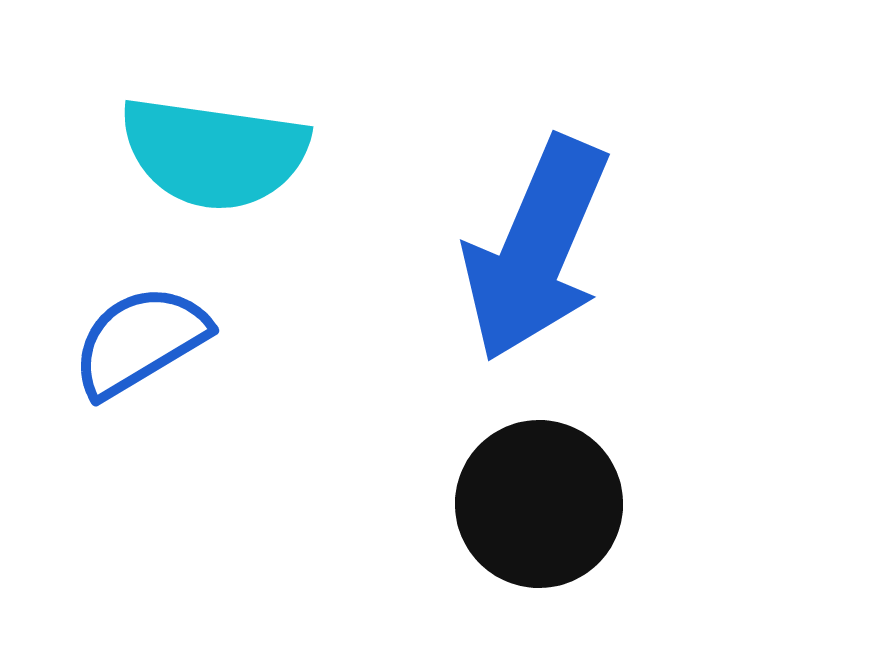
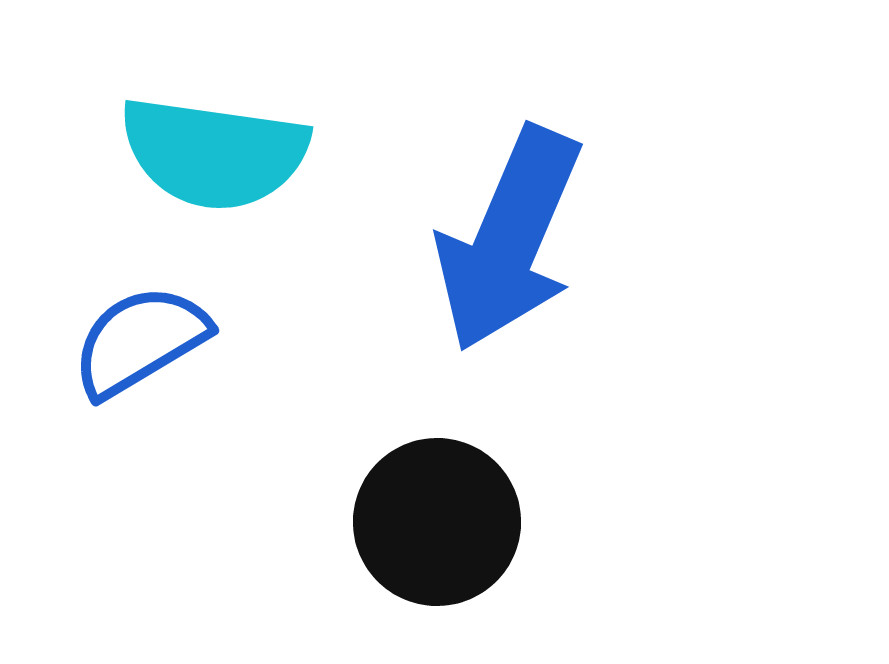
blue arrow: moved 27 px left, 10 px up
black circle: moved 102 px left, 18 px down
